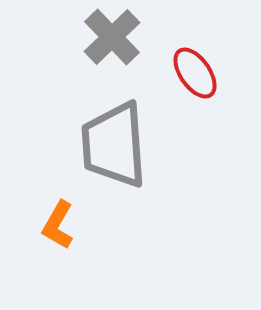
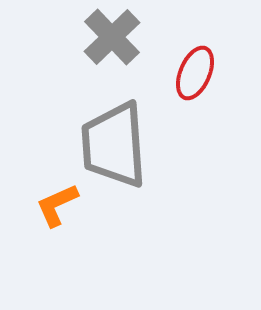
red ellipse: rotated 58 degrees clockwise
orange L-shape: moved 1 px left, 20 px up; rotated 36 degrees clockwise
